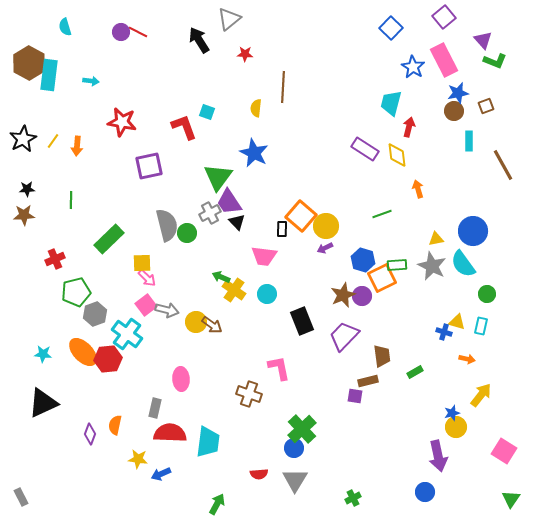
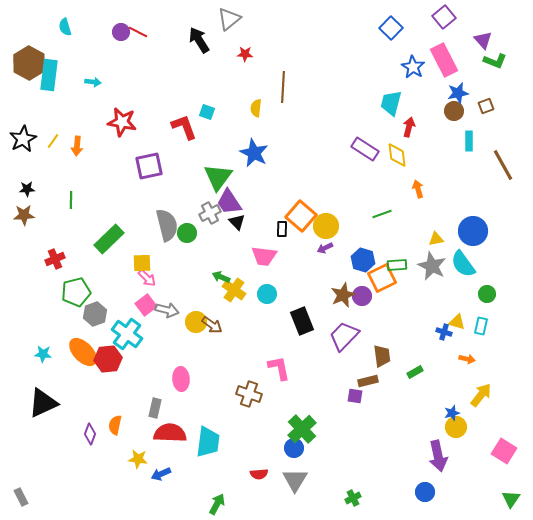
cyan arrow at (91, 81): moved 2 px right, 1 px down
